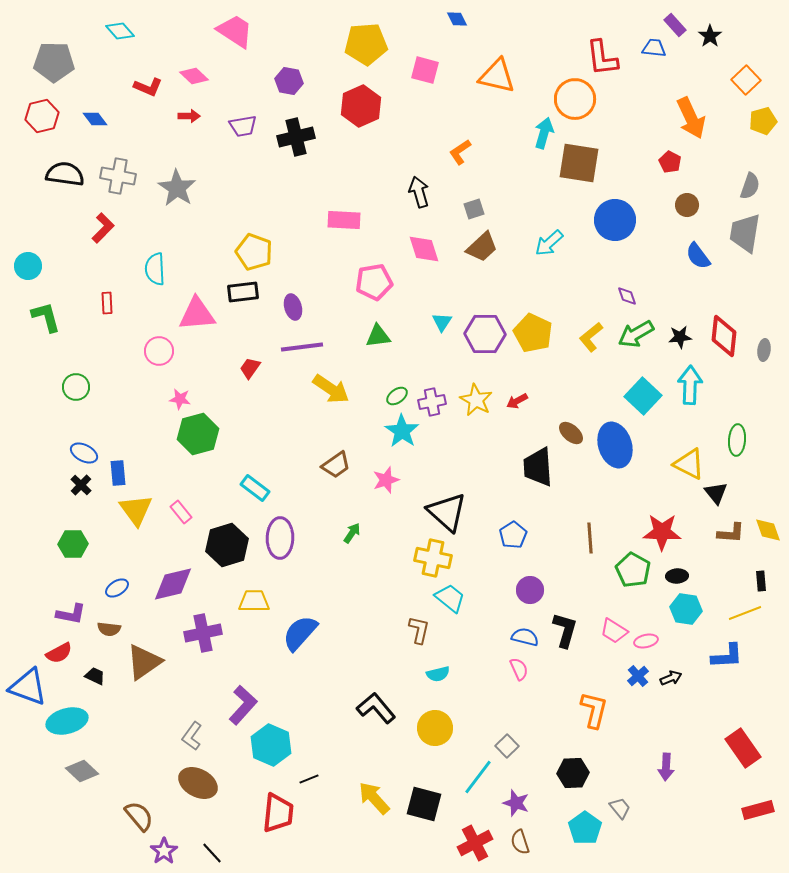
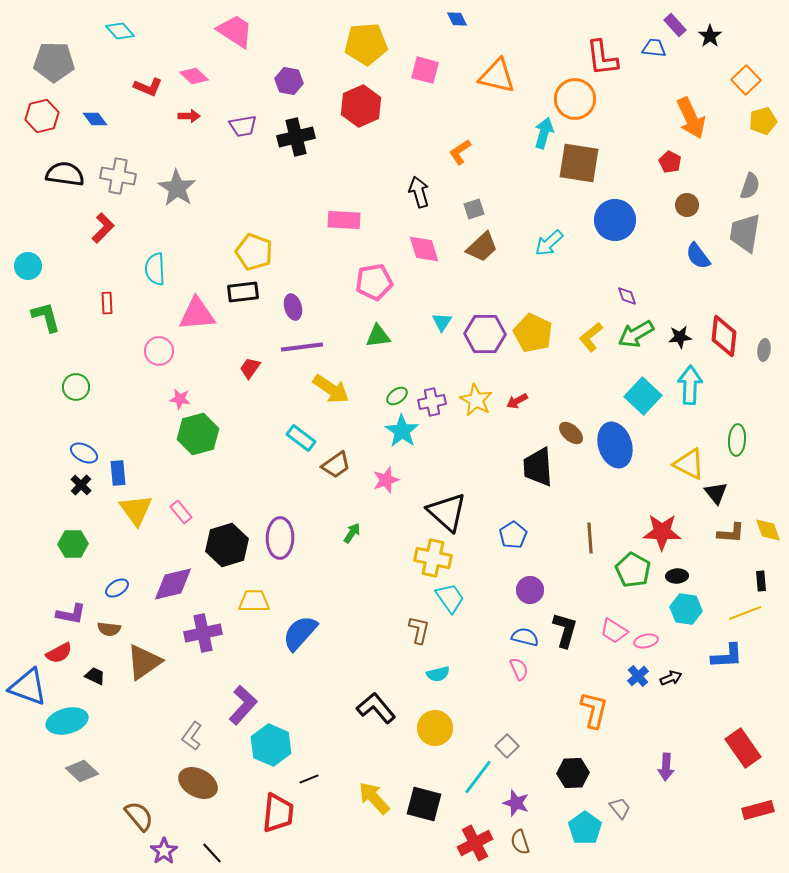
cyan rectangle at (255, 488): moved 46 px right, 50 px up
cyan trapezoid at (450, 598): rotated 16 degrees clockwise
